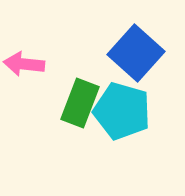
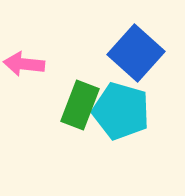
green rectangle: moved 2 px down
cyan pentagon: moved 1 px left
